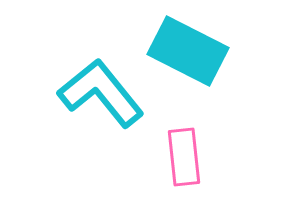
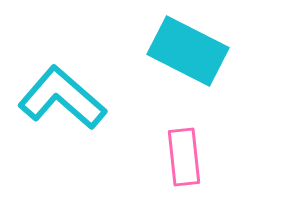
cyan L-shape: moved 39 px left, 5 px down; rotated 10 degrees counterclockwise
